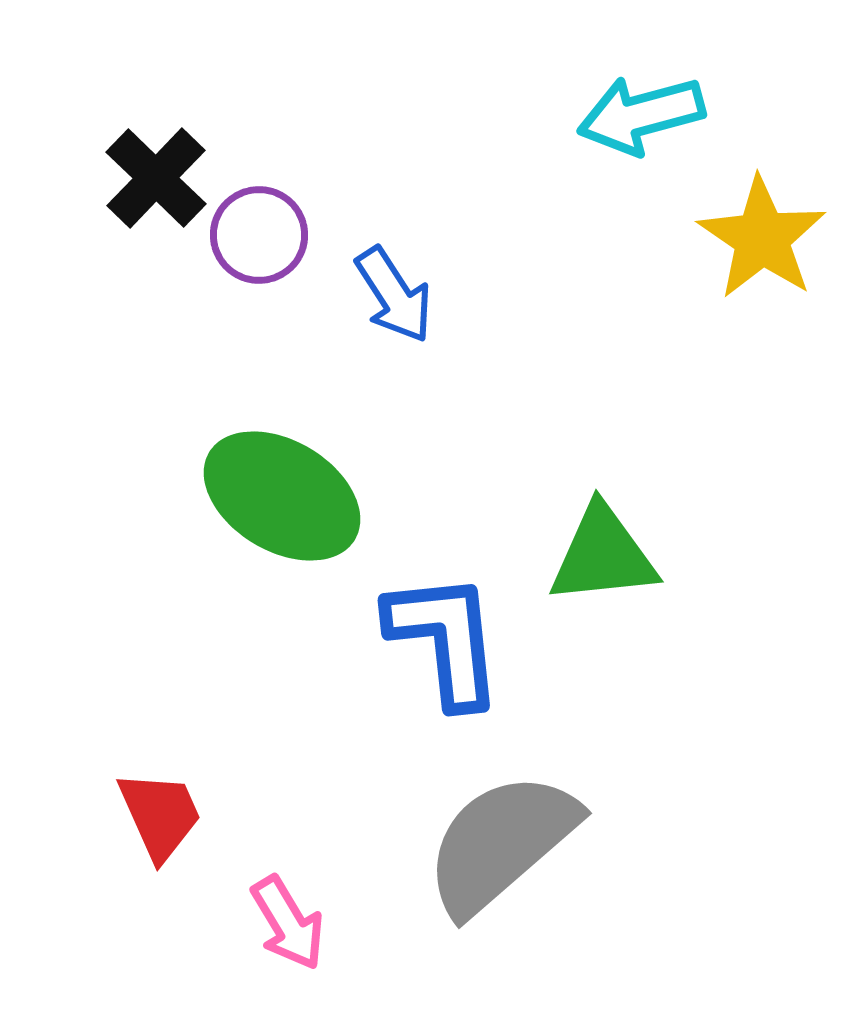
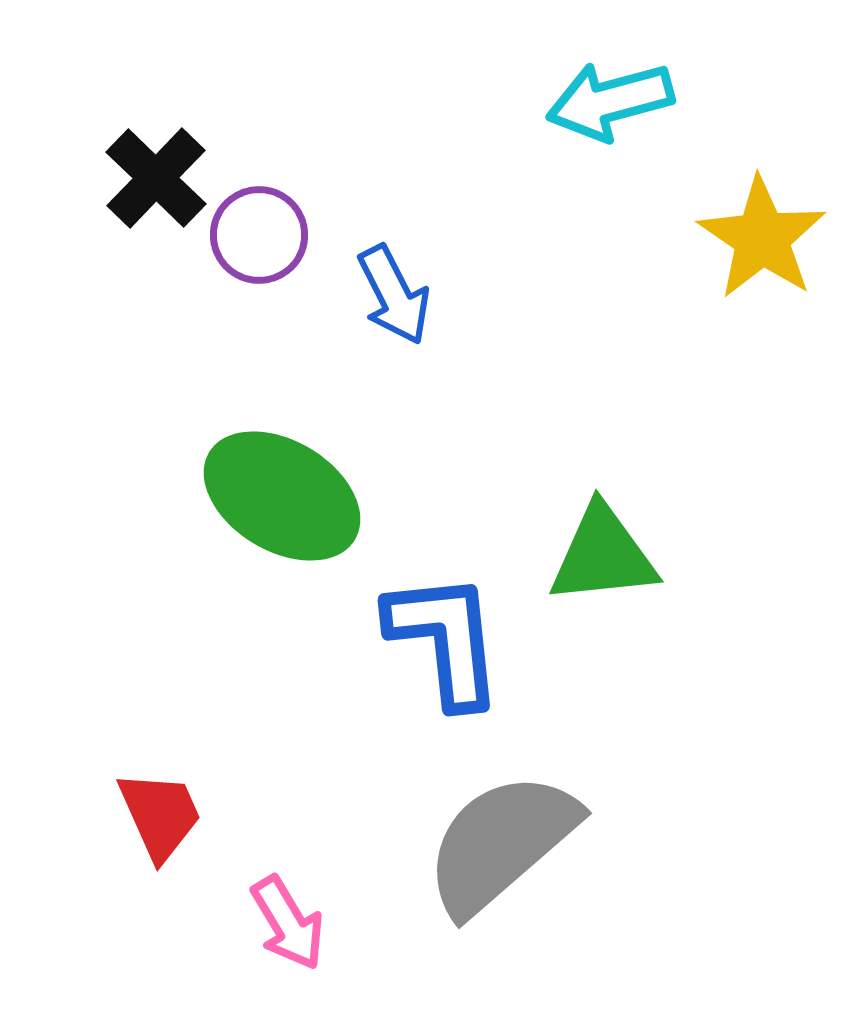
cyan arrow: moved 31 px left, 14 px up
blue arrow: rotated 6 degrees clockwise
